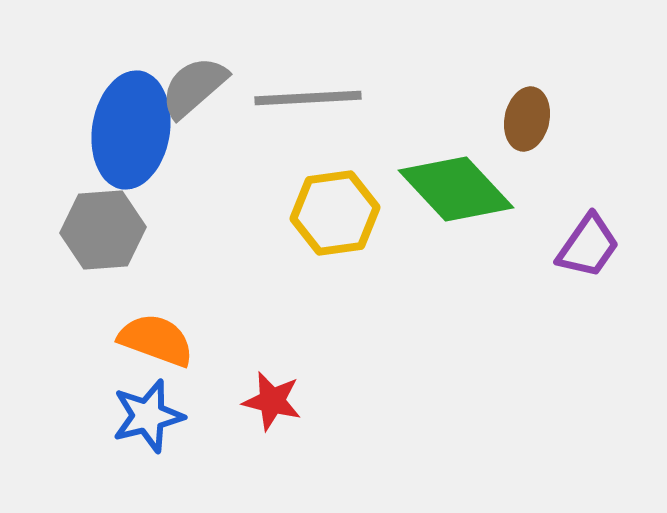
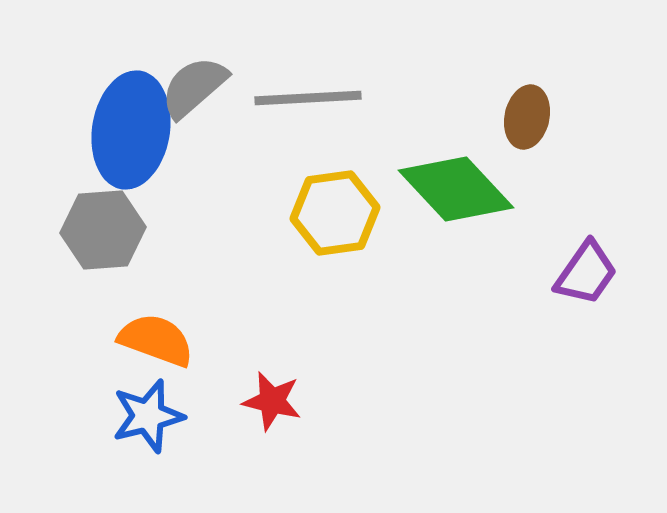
brown ellipse: moved 2 px up
purple trapezoid: moved 2 px left, 27 px down
